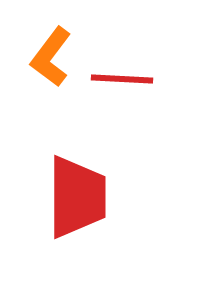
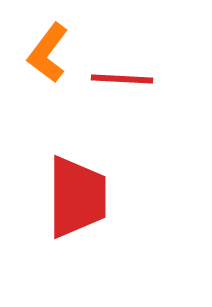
orange L-shape: moved 3 px left, 4 px up
